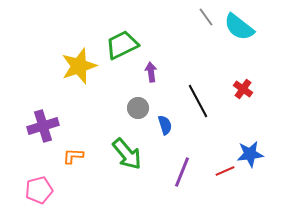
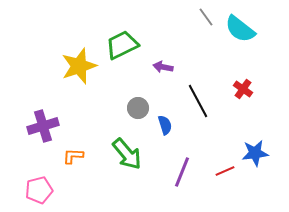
cyan semicircle: moved 1 px right, 2 px down
purple arrow: moved 12 px right, 5 px up; rotated 72 degrees counterclockwise
blue star: moved 5 px right, 1 px up
